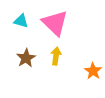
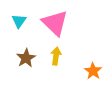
cyan triangle: moved 2 px left; rotated 49 degrees clockwise
